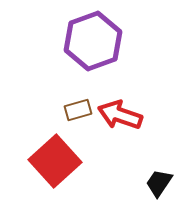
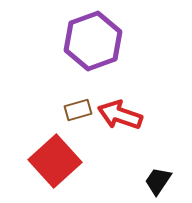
black trapezoid: moved 1 px left, 2 px up
